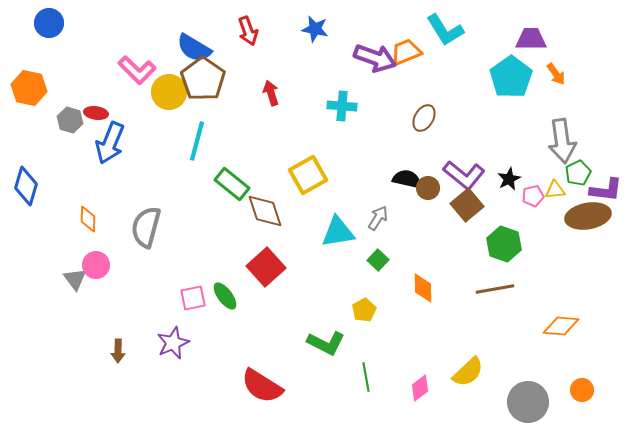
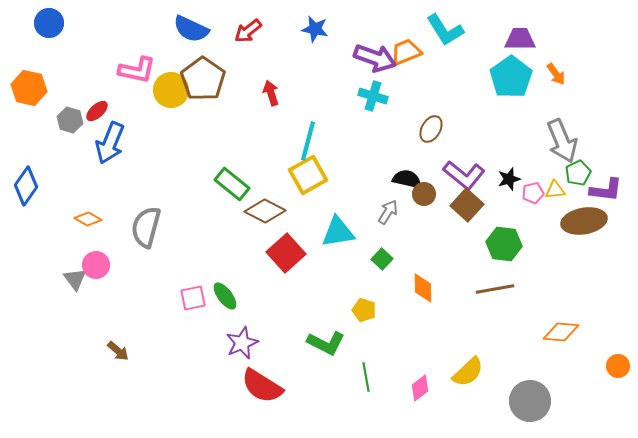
red arrow at (248, 31): rotated 72 degrees clockwise
purple trapezoid at (531, 39): moved 11 px left
blue semicircle at (194, 48): moved 3 px left, 19 px up; rotated 6 degrees counterclockwise
pink L-shape at (137, 70): rotated 33 degrees counterclockwise
yellow circle at (169, 92): moved 2 px right, 2 px up
cyan cross at (342, 106): moved 31 px right, 10 px up; rotated 12 degrees clockwise
red ellipse at (96, 113): moved 1 px right, 2 px up; rotated 50 degrees counterclockwise
brown ellipse at (424, 118): moved 7 px right, 11 px down
cyan line at (197, 141): moved 111 px right
gray arrow at (562, 141): rotated 15 degrees counterclockwise
black star at (509, 179): rotated 10 degrees clockwise
blue diamond at (26, 186): rotated 18 degrees clockwise
brown circle at (428, 188): moved 4 px left, 6 px down
pink pentagon at (533, 196): moved 3 px up
brown square at (467, 205): rotated 8 degrees counterclockwise
brown diamond at (265, 211): rotated 45 degrees counterclockwise
brown ellipse at (588, 216): moved 4 px left, 5 px down
gray arrow at (378, 218): moved 10 px right, 6 px up
orange diamond at (88, 219): rotated 60 degrees counterclockwise
green hexagon at (504, 244): rotated 12 degrees counterclockwise
green square at (378, 260): moved 4 px right, 1 px up
red square at (266, 267): moved 20 px right, 14 px up
yellow pentagon at (364, 310): rotated 25 degrees counterclockwise
orange diamond at (561, 326): moved 6 px down
purple star at (173, 343): moved 69 px right
brown arrow at (118, 351): rotated 50 degrees counterclockwise
orange circle at (582, 390): moved 36 px right, 24 px up
gray circle at (528, 402): moved 2 px right, 1 px up
